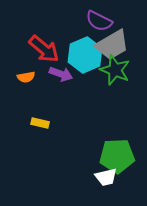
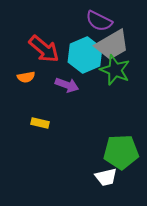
purple arrow: moved 6 px right, 11 px down
green pentagon: moved 4 px right, 4 px up
